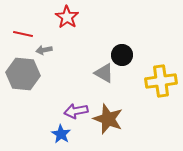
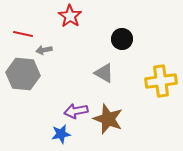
red star: moved 3 px right, 1 px up
black circle: moved 16 px up
blue star: rotated 30 degrees clockwise
